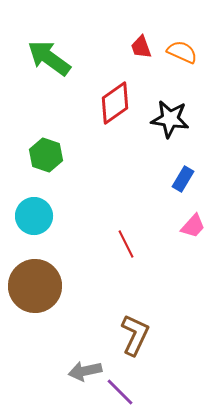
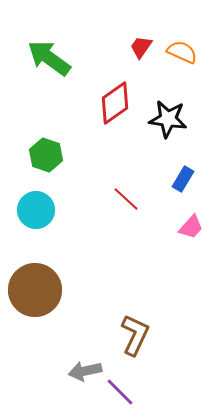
red trapezoid: rotated 55 degrees clockwise
black star: moved 2 px left
cyan circle: moved 2 px right, 6 px up
pink trapezoid: moved 2 px left, 1 px down
red line: moved 45 px up; rotated 20 degrees counterclockwise
brown circle: moved 4 px down
